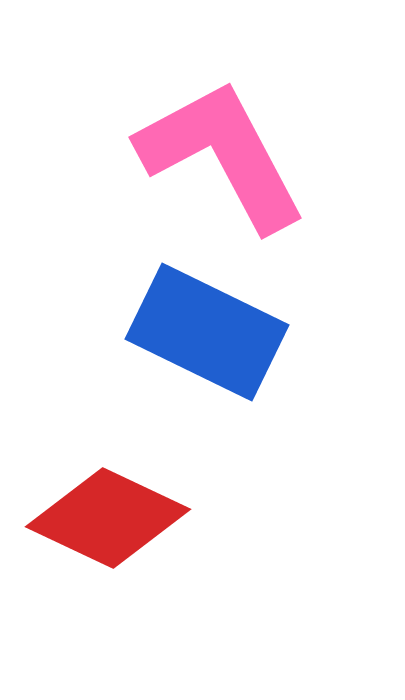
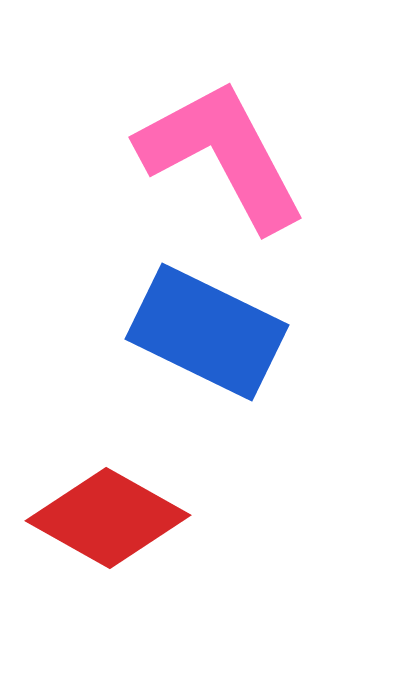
red diamond: rotated 4 degrees clockwise
